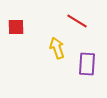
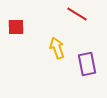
red line: moved 7 px up
purple rectangle: rotated 15 degrees counterclockwise
